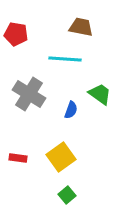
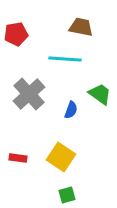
red pentagon: rotated 20 degrees counterclockwise
gray cross: rotated 16 degrees clockwise
yellow square: rotated 20 degrees counterclockwise
green square: rotated 24 degrees clockwise
